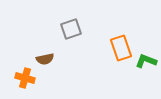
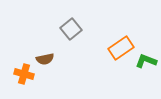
gray square: rotated 20 degrees counterclockwise
orange rectangle: rotated 75 degrees clockwise
orange cross: moved 1 px left, 4 px up
